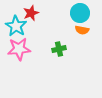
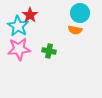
red star: moved 1 px left, 2 px down; rotated 14 degrees counterclockwise
cyan star: moved 2 px right
orange semicircle: moved 7 px left
green cross: moved 10 px left, 2 px down; rotated 24 degrees clockwise
